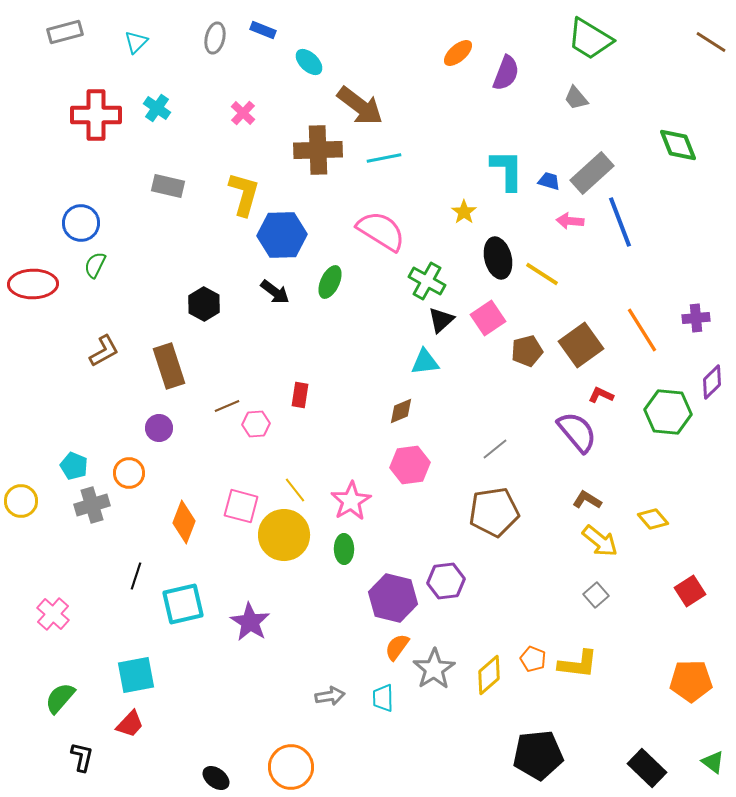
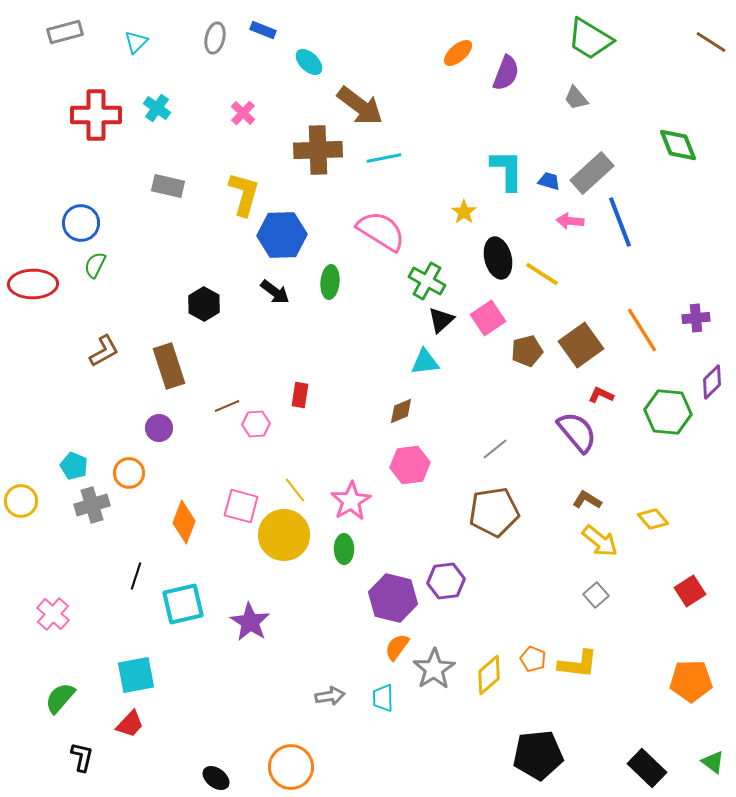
green ellipse at (330, 282): rotated 20 degrees counterclockwise
